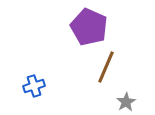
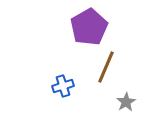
purple pentagon: rotated 18 degrees clockwise
blue cross: moved 29 px right
